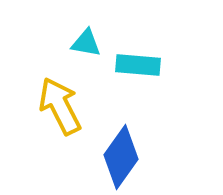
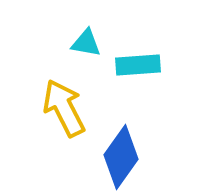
cyan rectangle: rotated 9 degrees counterclockwise
yellow arrow: moved 4 px right, 2 px down
